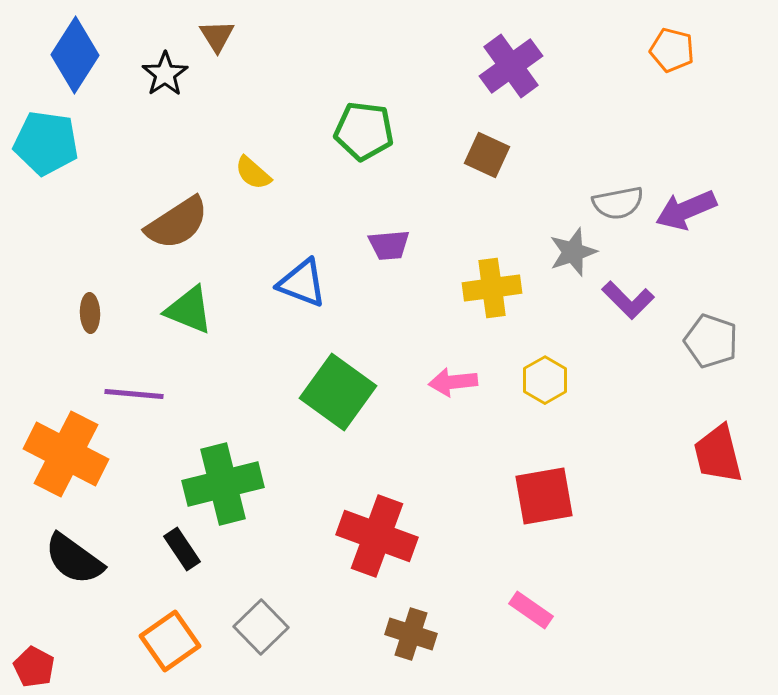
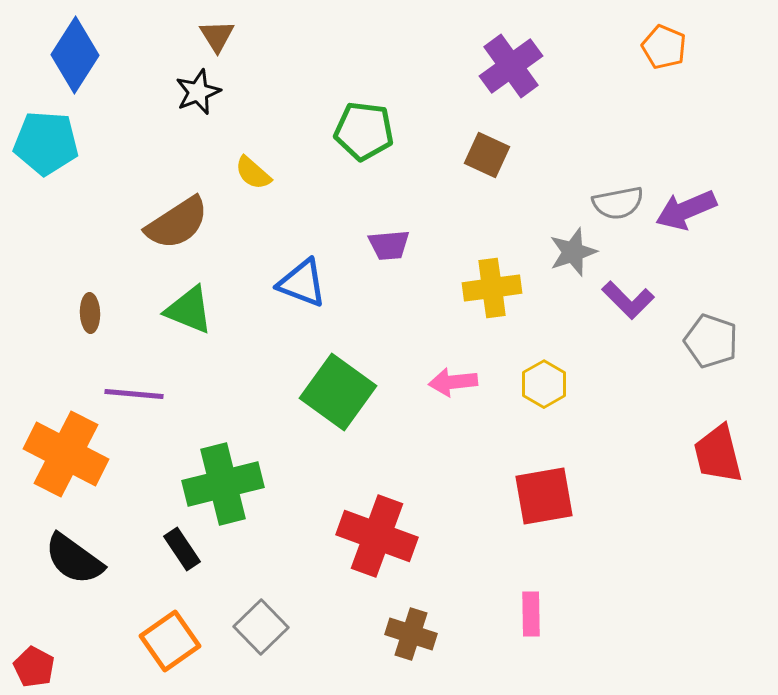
orange pentagon: moved 8 px left, 3 px up; rotated 9 degrees clockwise
black star: moved 33 px right, 18 px down; rotated 12 degrees clockwise
cyan pentagon: rotated 4 degrees counterclockwise
yellow hexagon: moved 1 px left, 4 px down
pink rectangle: moved 4 px down; rotated 54 degrees clockwise
